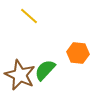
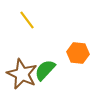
yellow line: moved 2 px left, 4 px down; rotated 12 degrees clockwise
brown star: moved 2 px right, 1 px up
